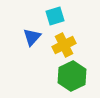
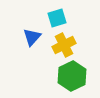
cyan square: moved 2 px right, 2 px down
